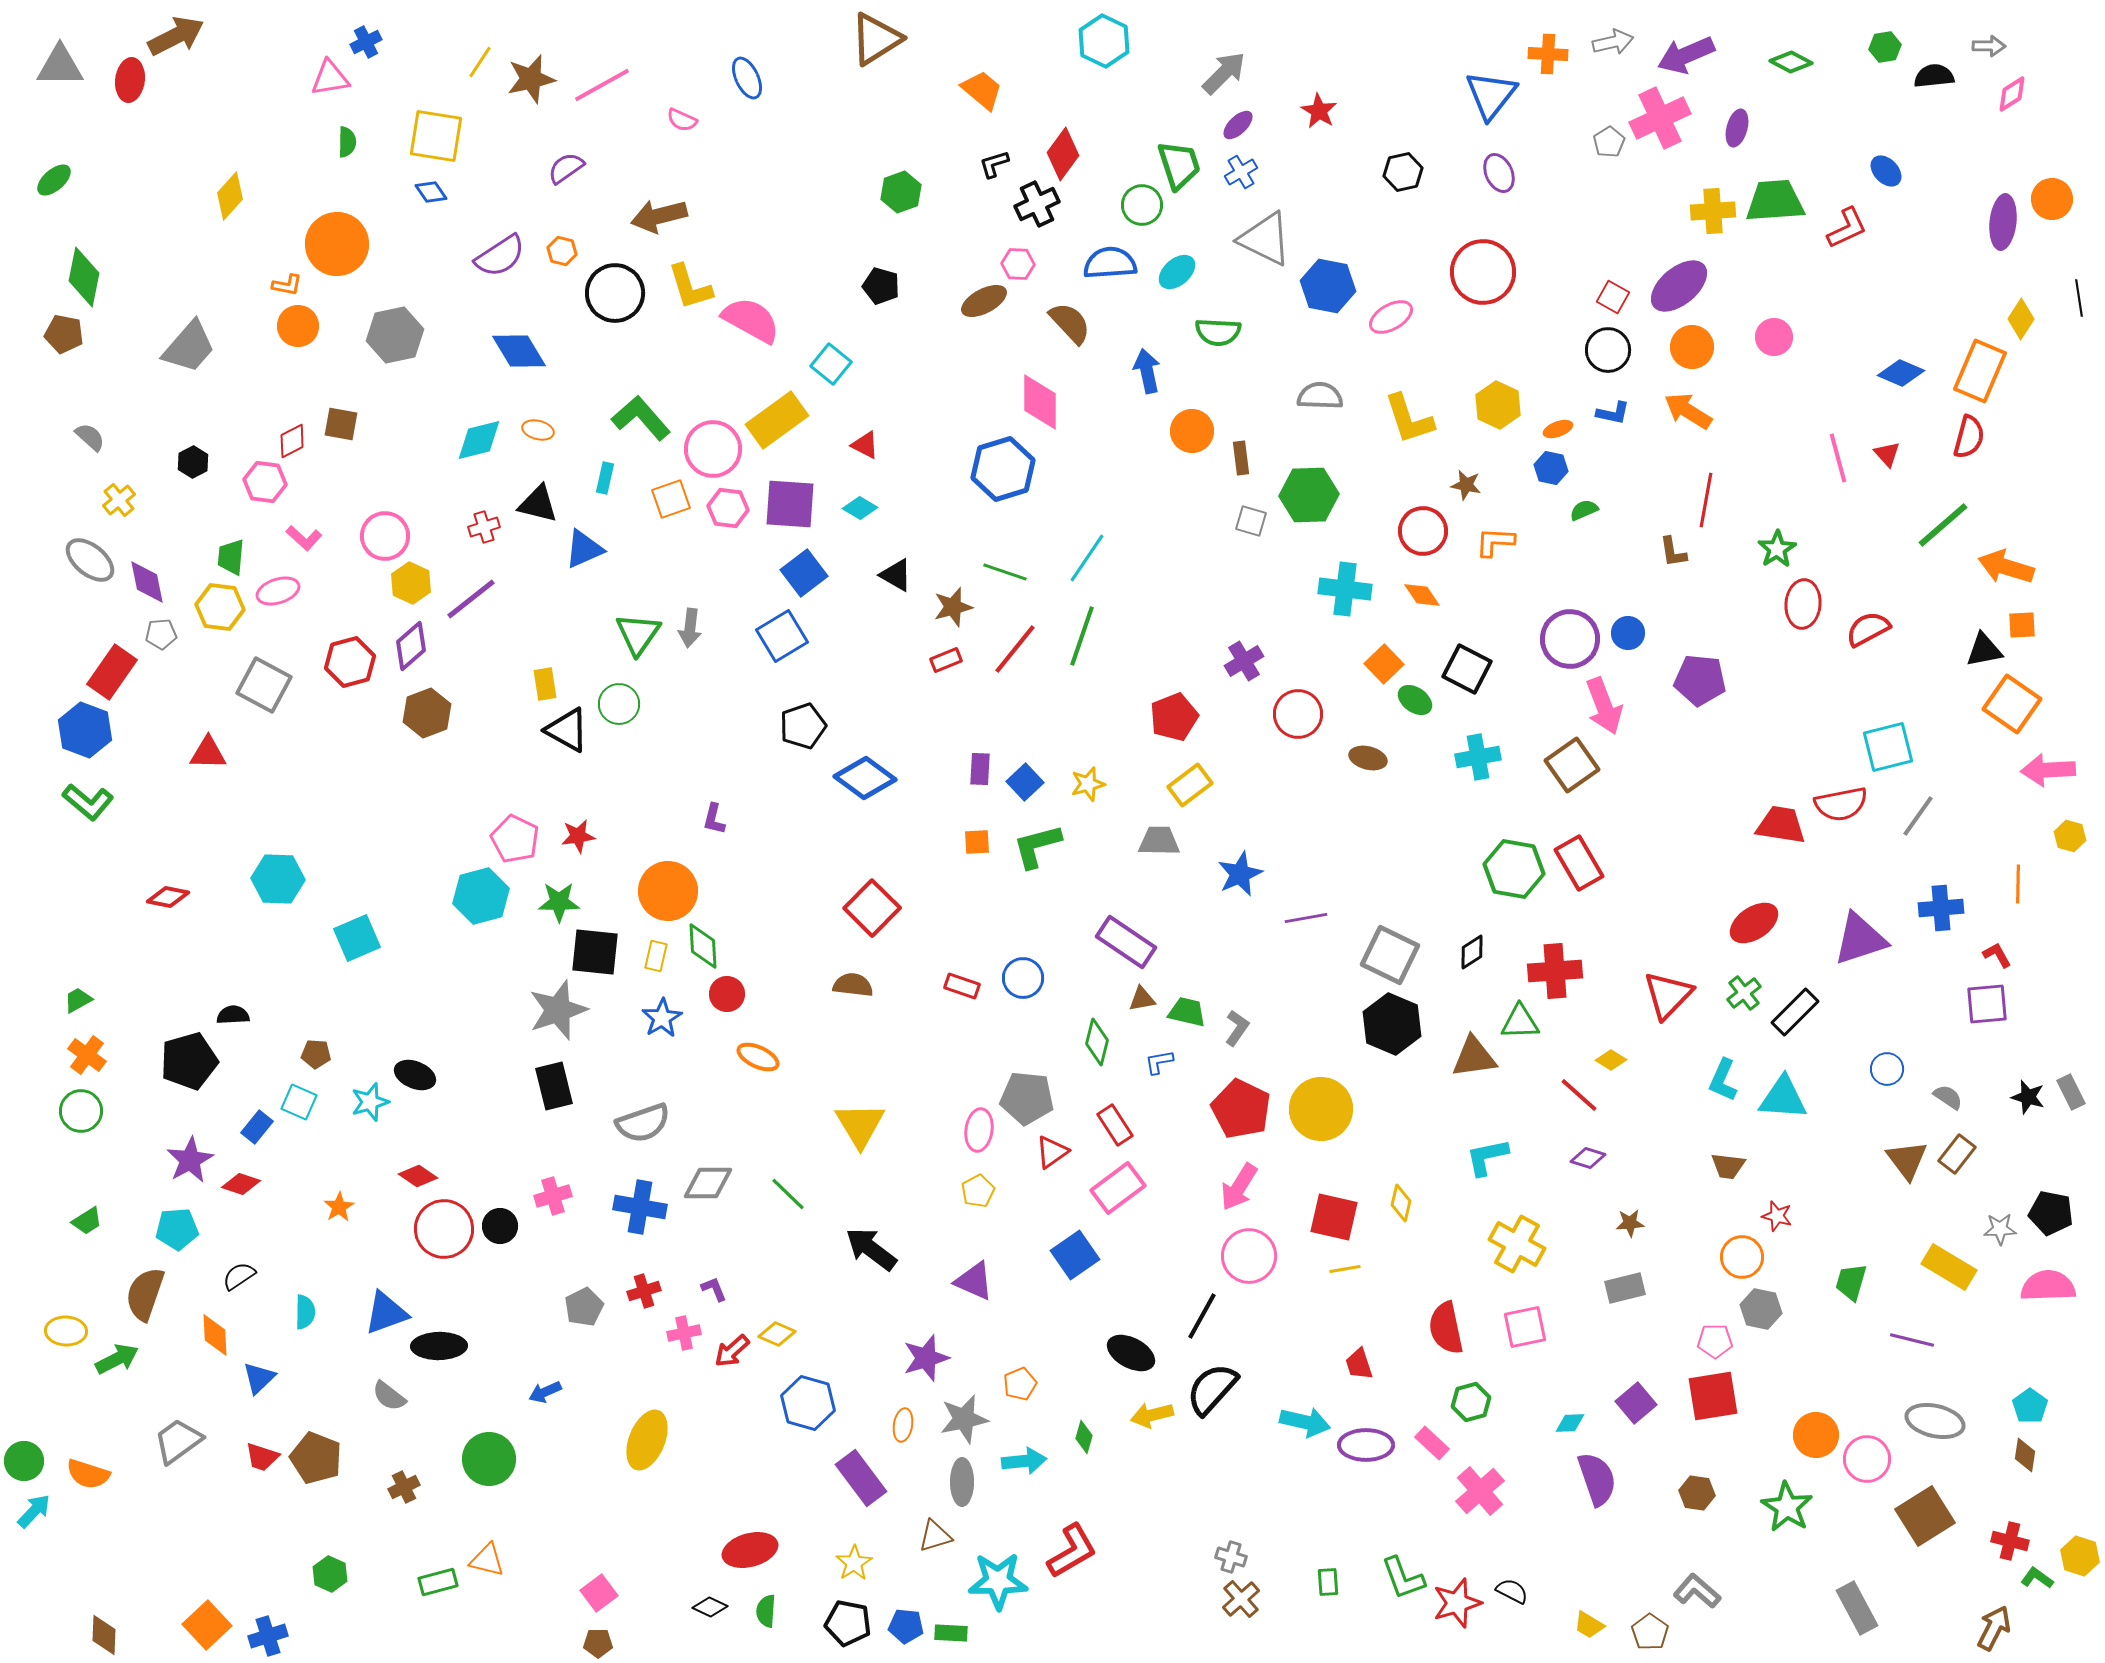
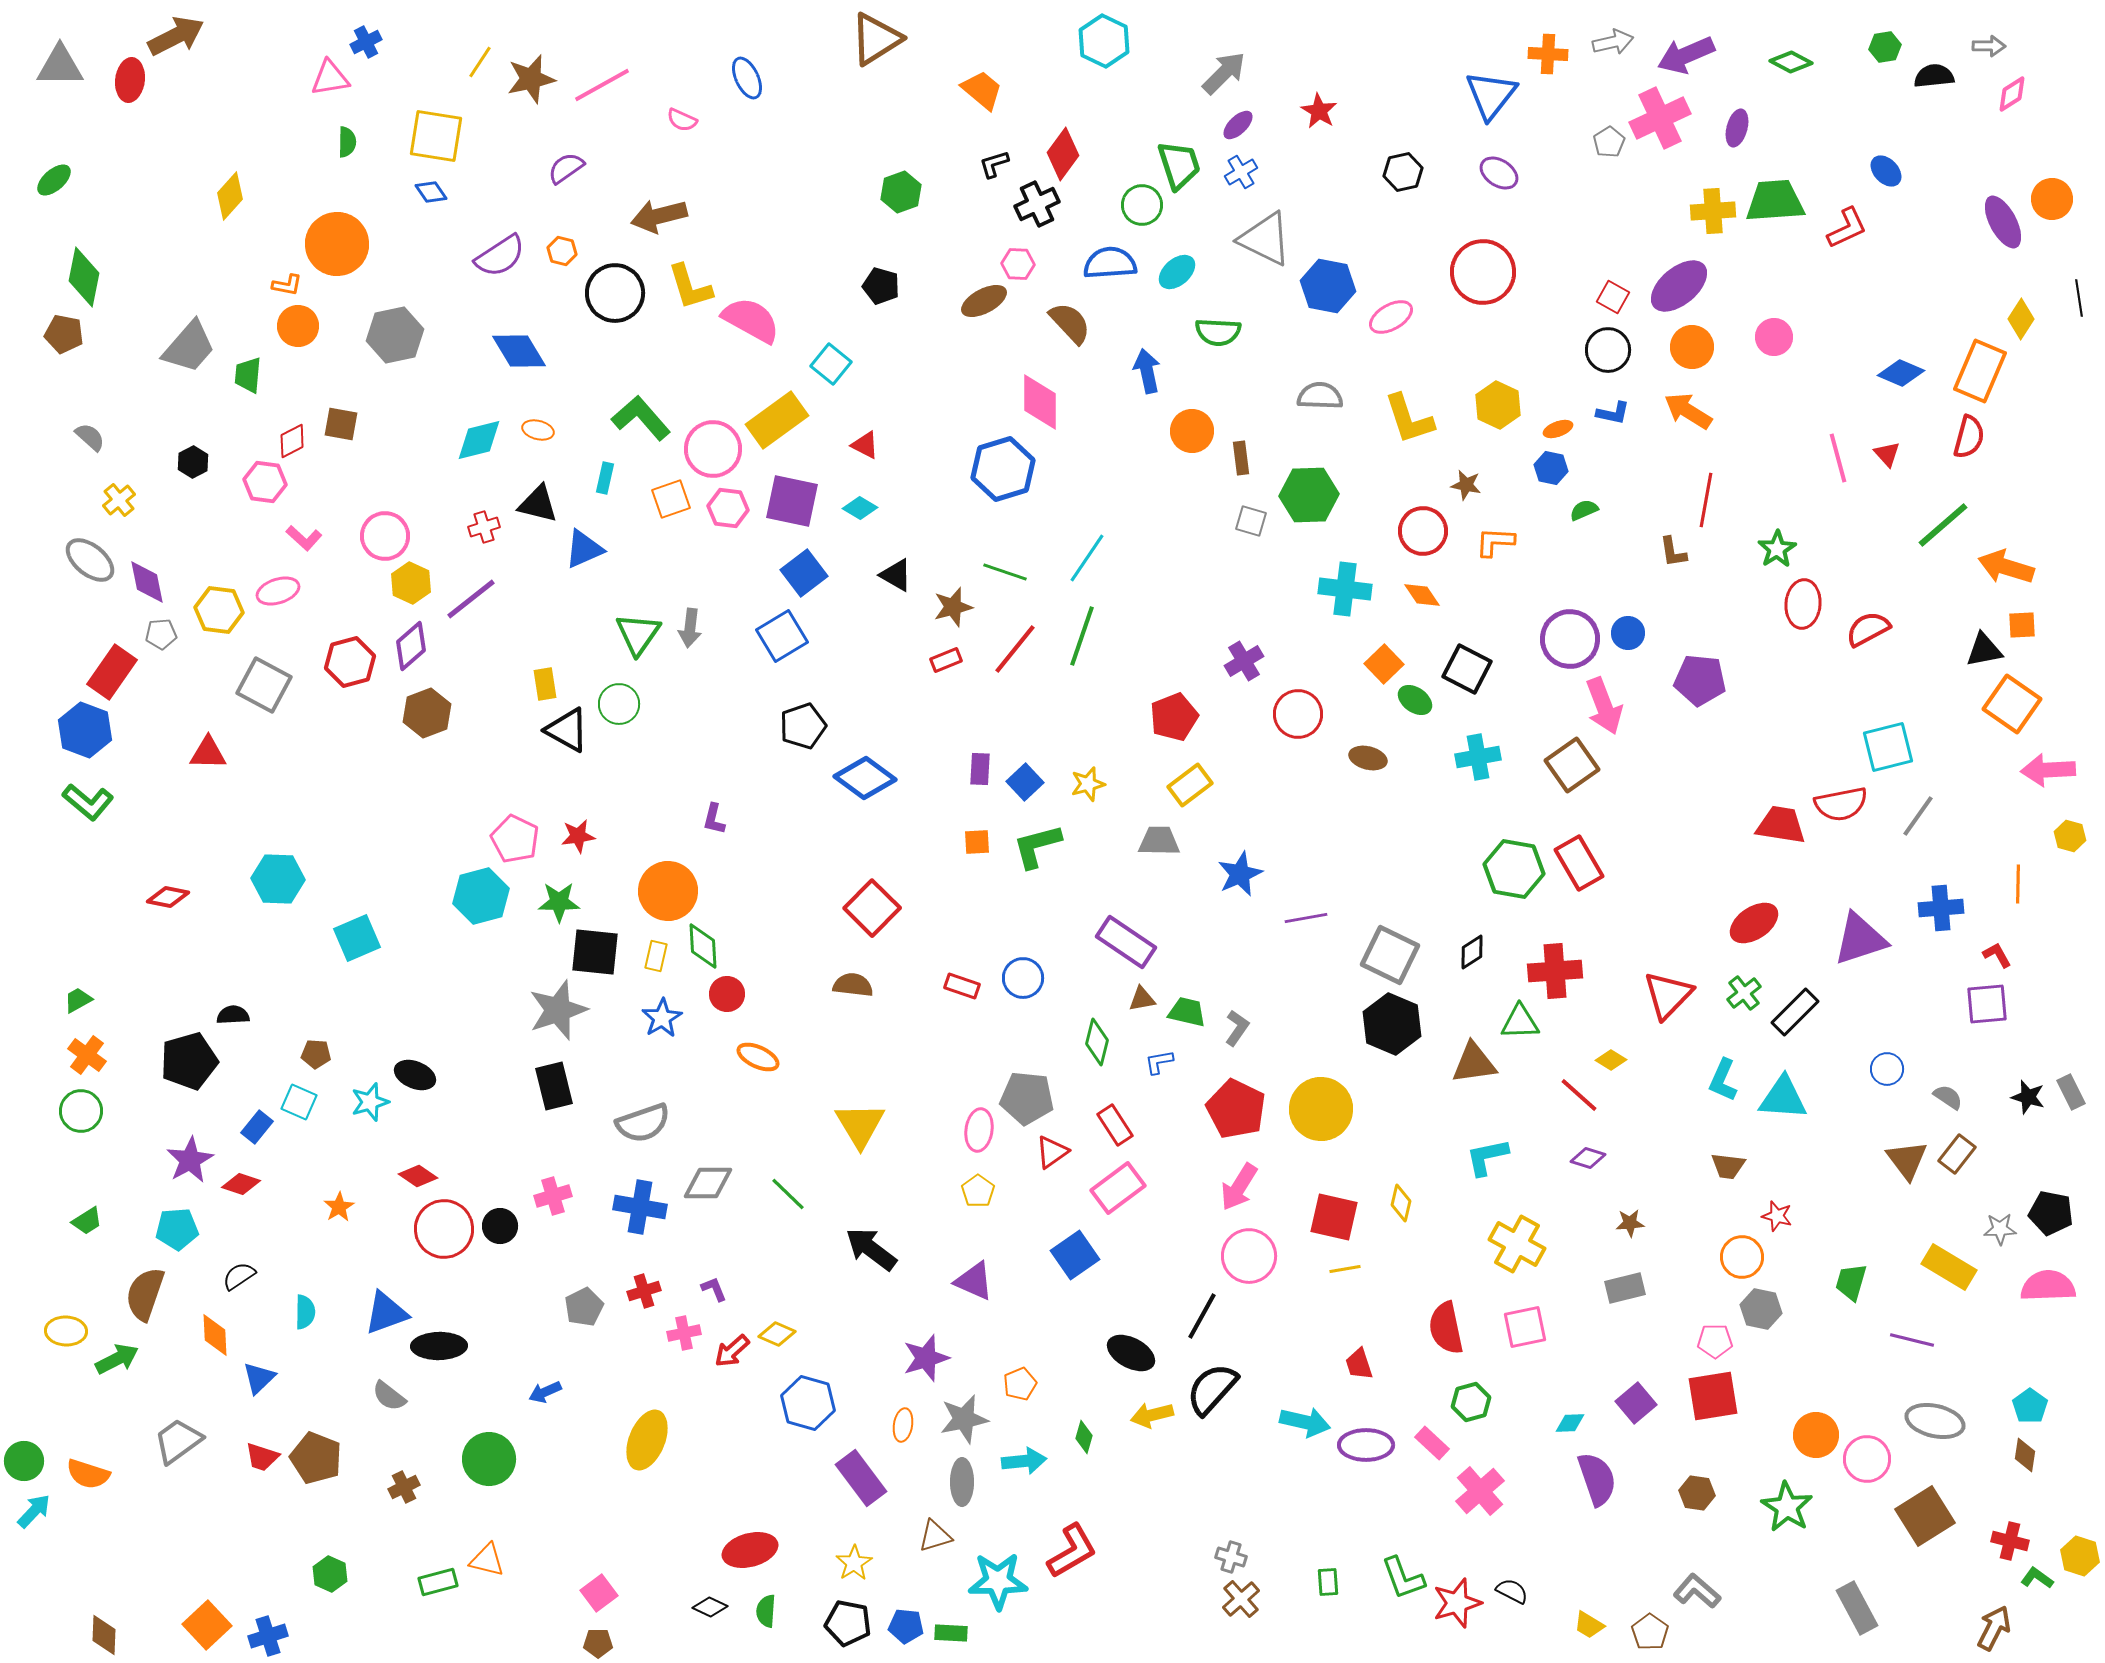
purple ellipse at (1499, 173): rotated 33 degrees counterclockwise
purple ellipse at (2003, 222): rotated 34 degrees counterclockwise
purple square at (790, 504): moved 2 px right, 3 px up; rotated 8 degrees clockwise
green trapezoid at (231, 557): moved 17 px right, 182 px up
yellow hexagon at (220, 607): moved 1 px left, 3 px down
brown triangle at (1474, 1057): moved 6 px down
red pentagon at (1241, 1109): moved 5 px left
yellow pentagon at (978, 1191): rotated 8 degrees counterclockwise
